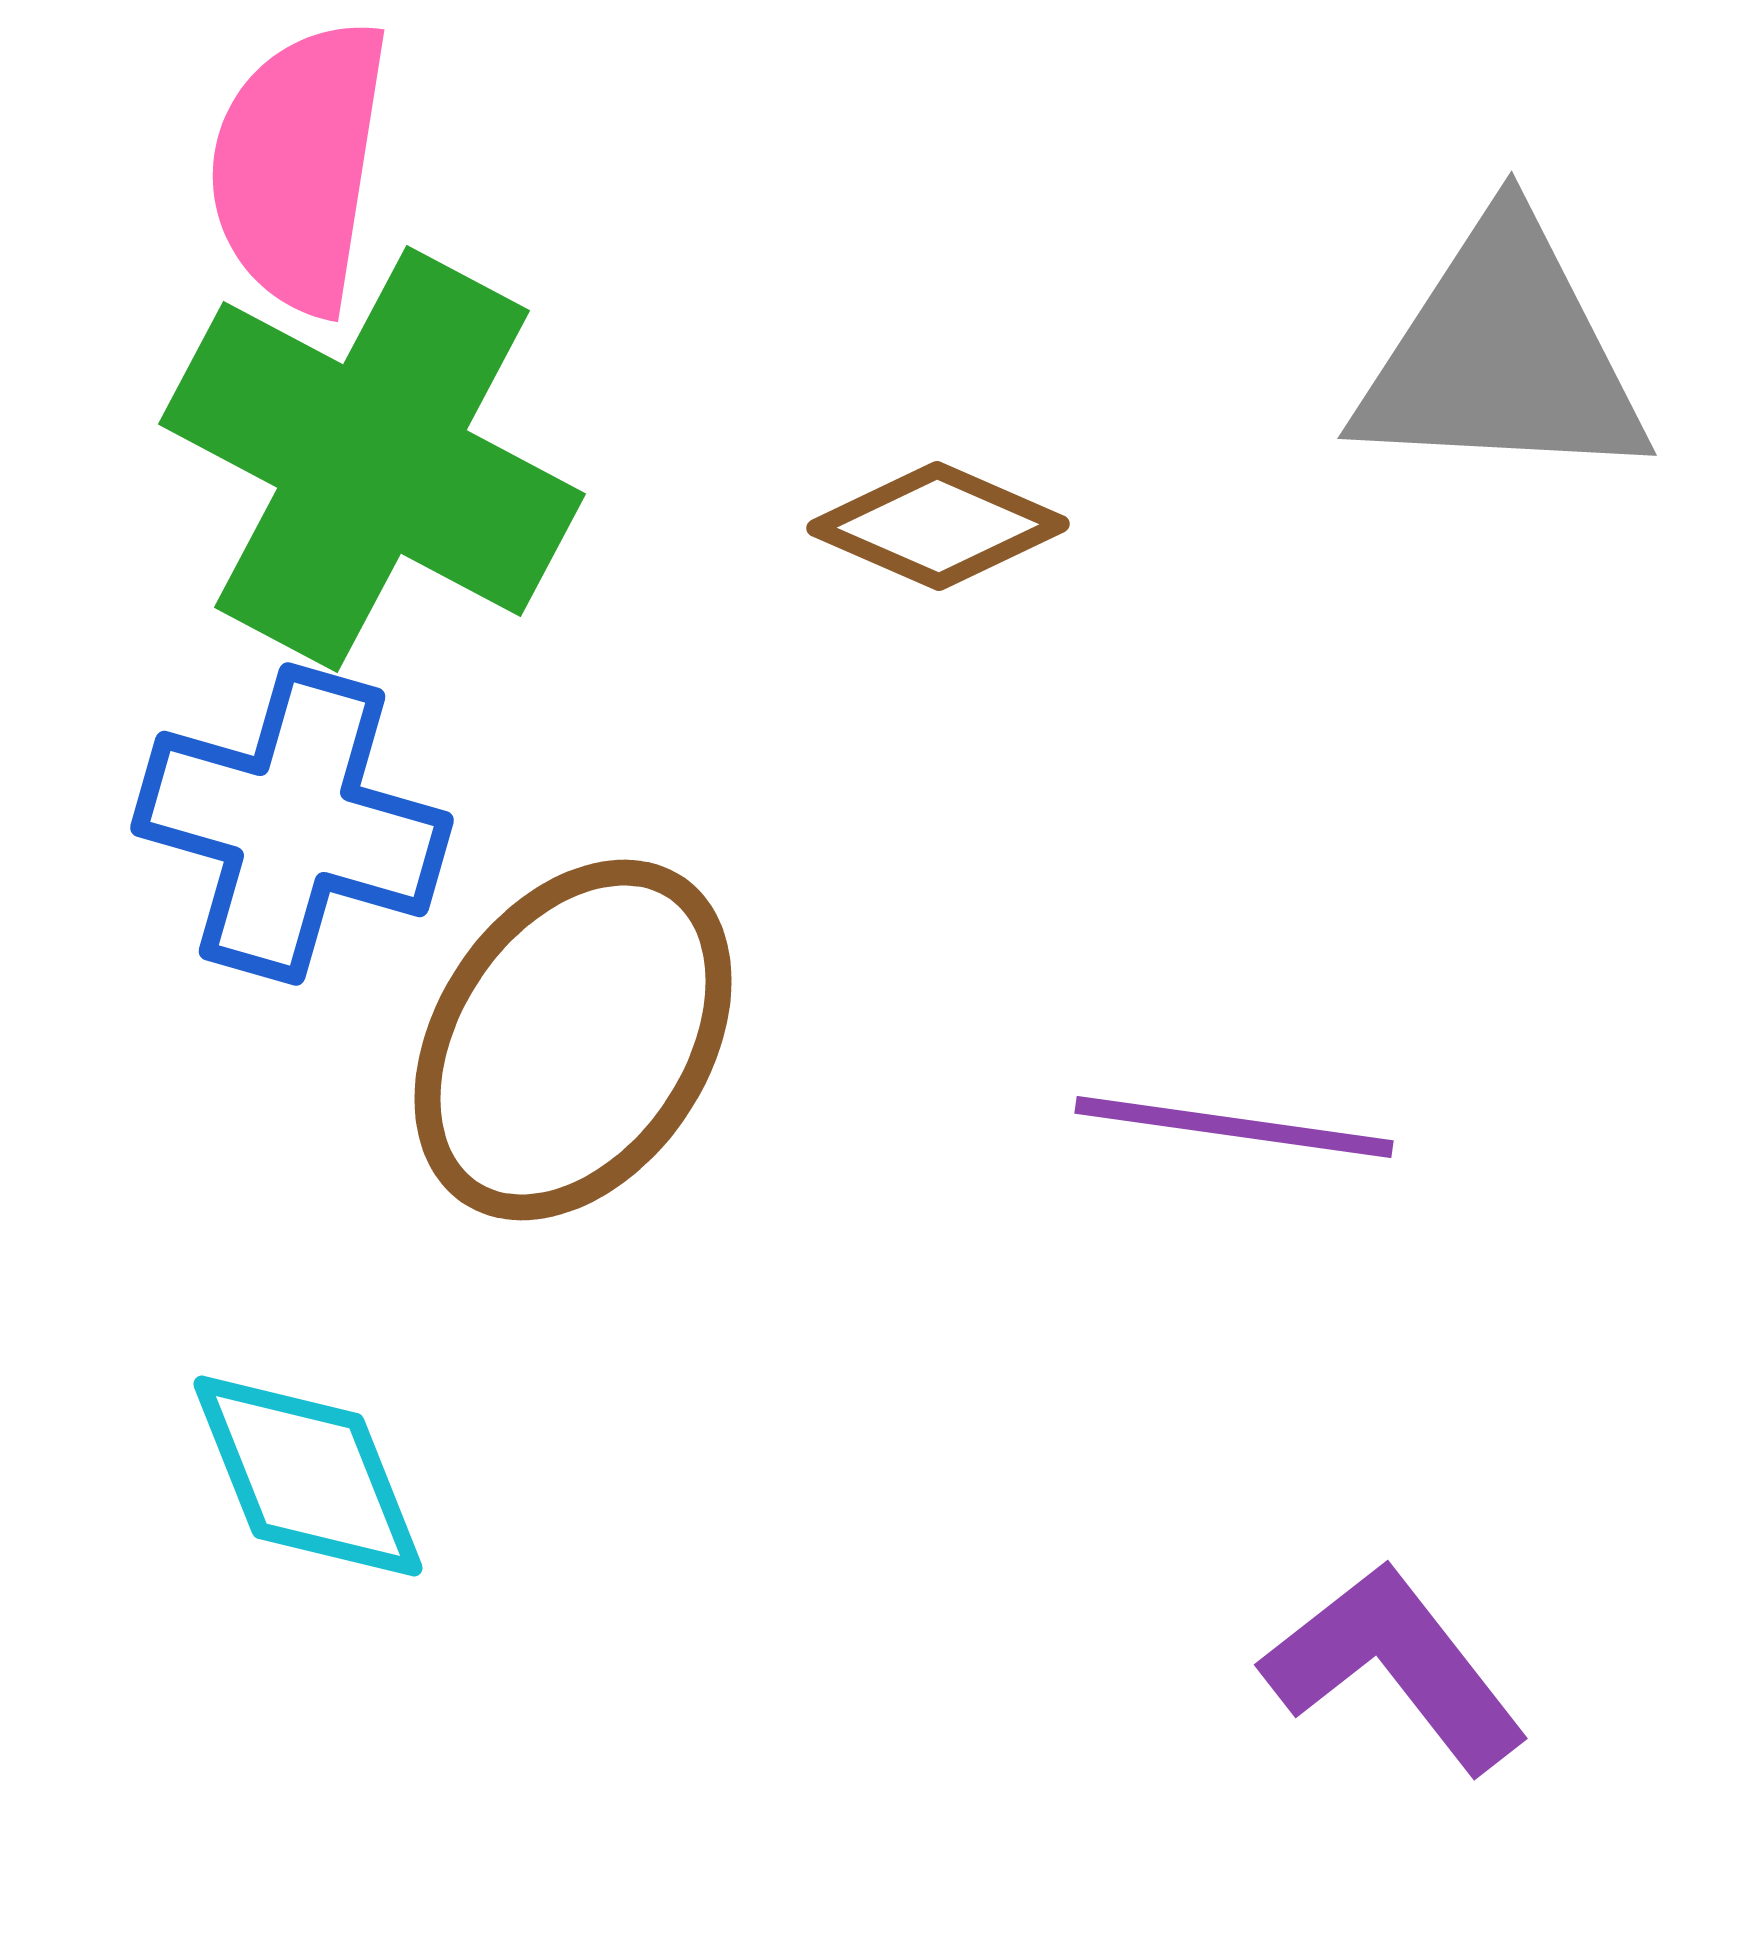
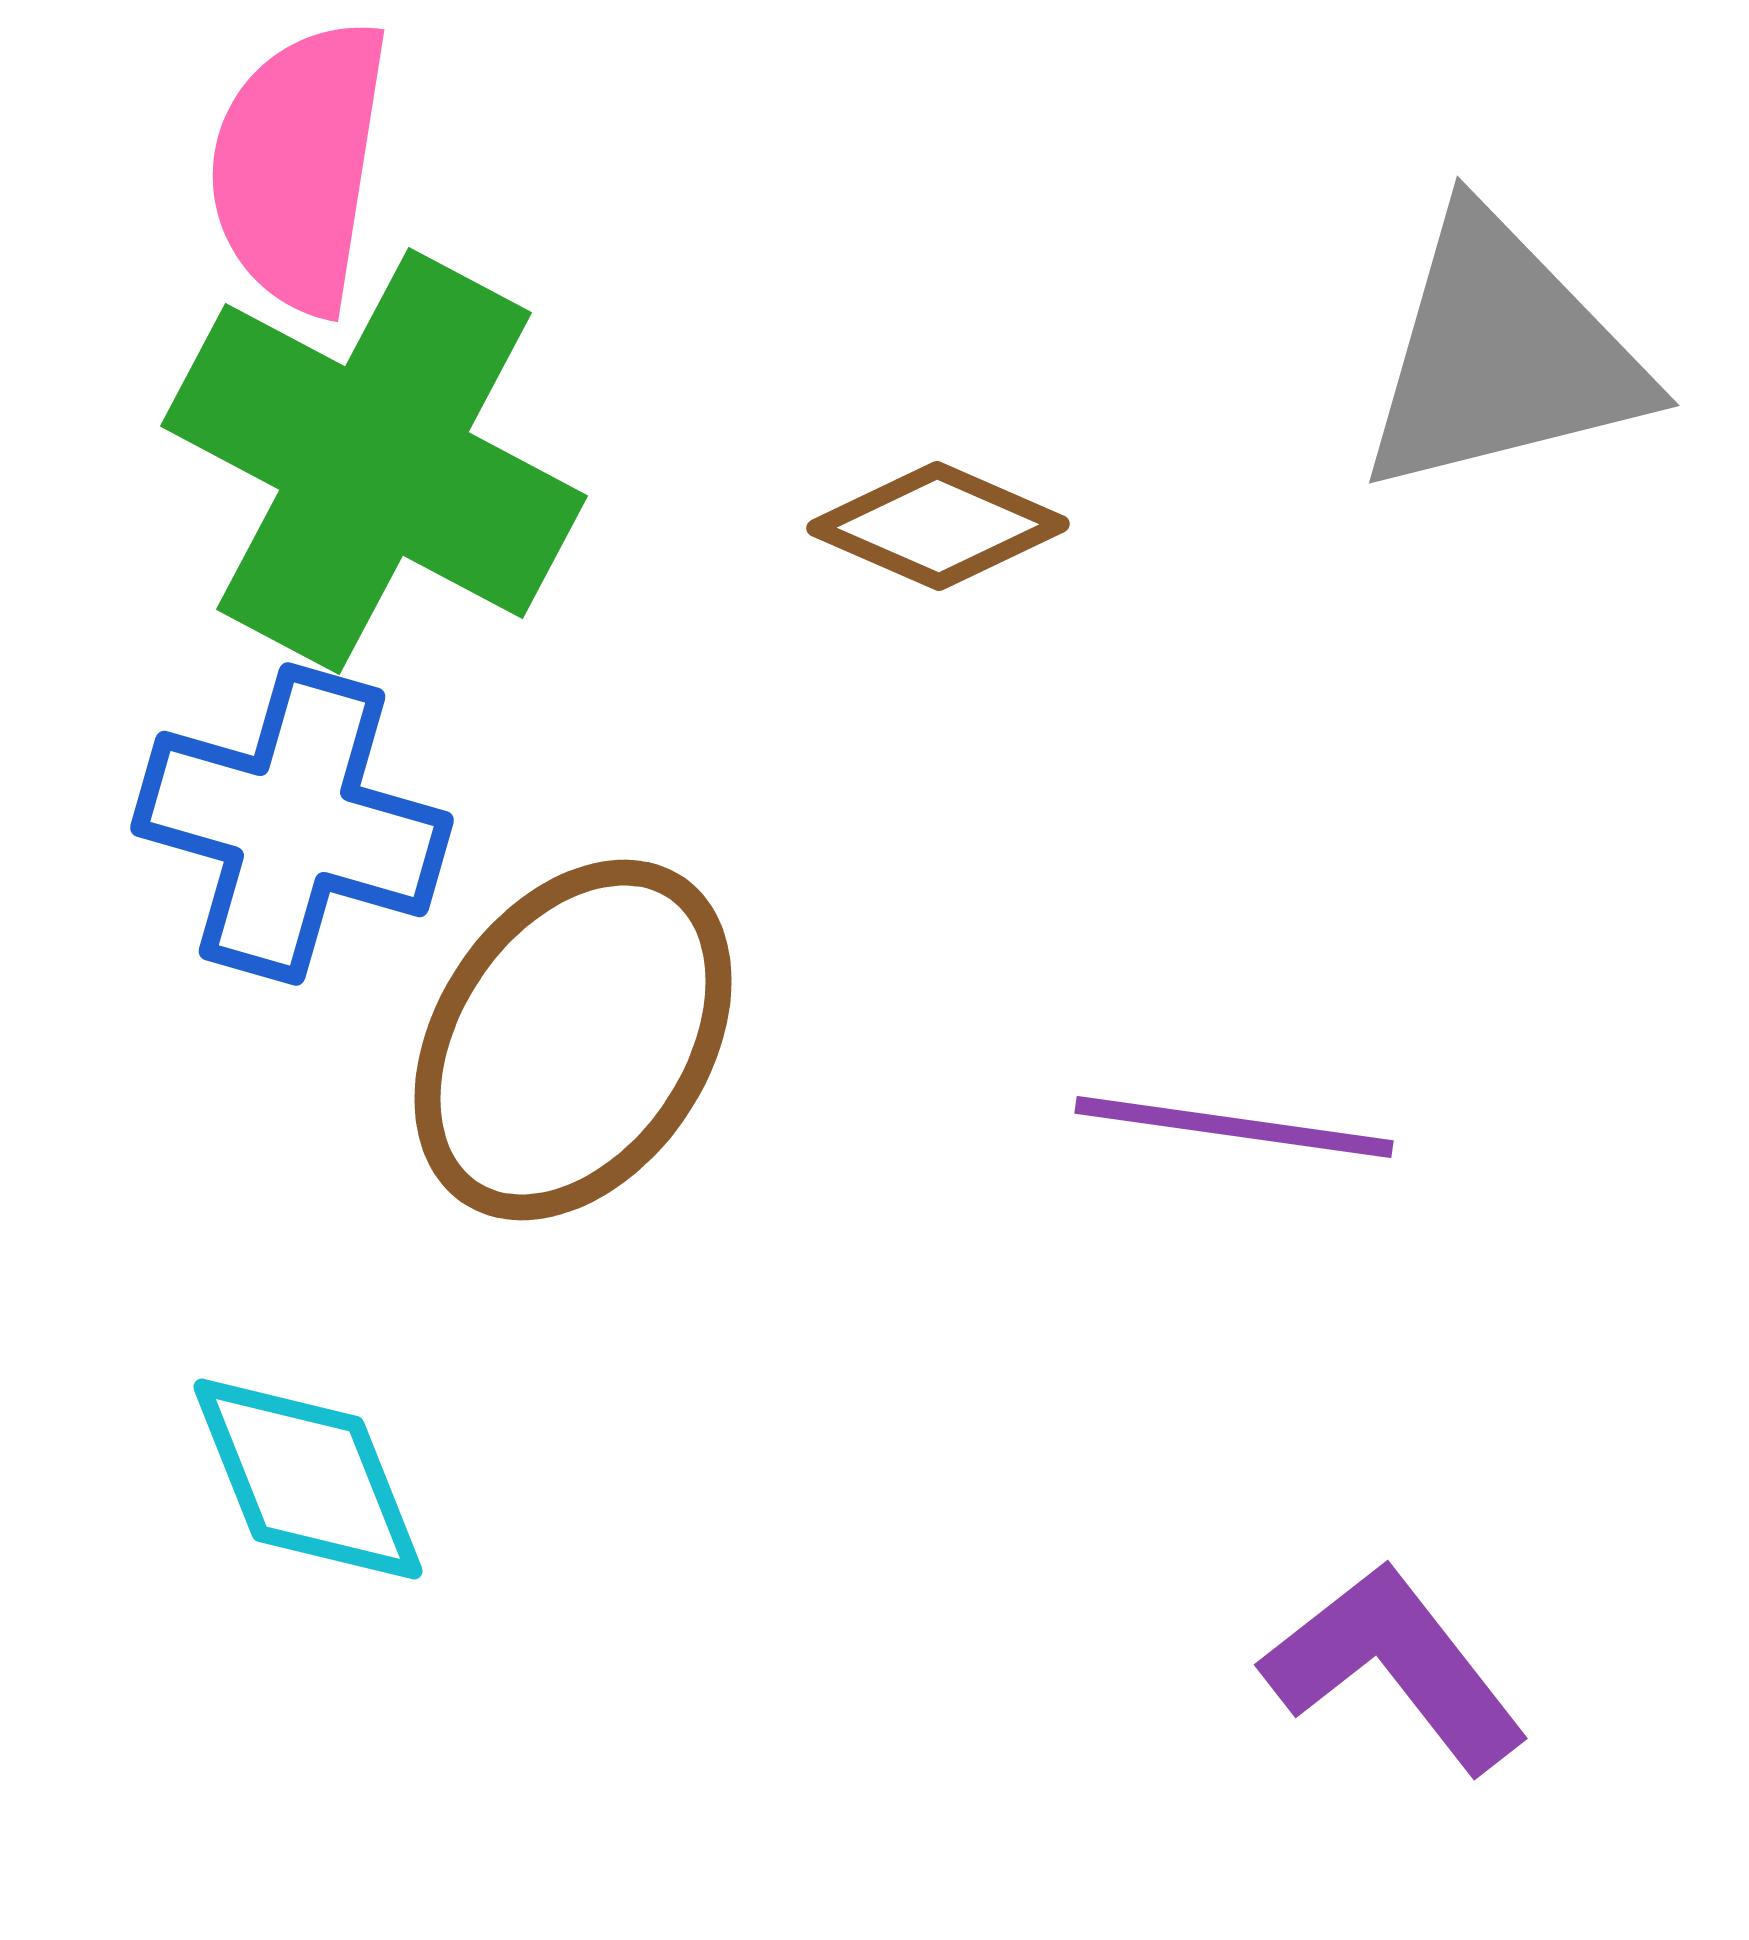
gray triangle: rotated 17 degrees counterclockwise
green cross: moved 2 px right, 2 px down
cyan diamond: moved 3 px down
